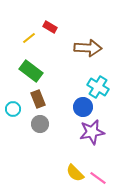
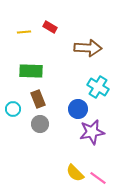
yellow line: moved 5 px left, 6 px up; rotated 32 degrees clockwise
green rectangle: rotated 35 degrees counterclockwise
blue circle: moved 5 px left, 2 px down
